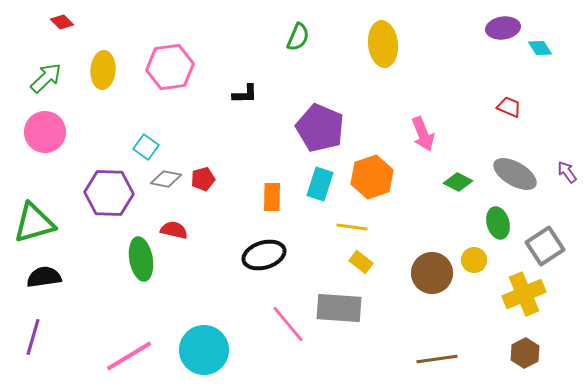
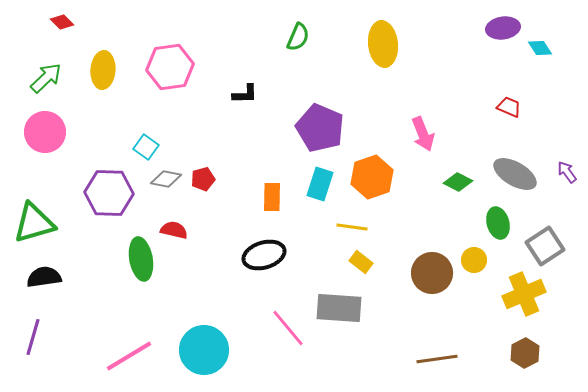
pink line at (288, 324): moved 4 px down
